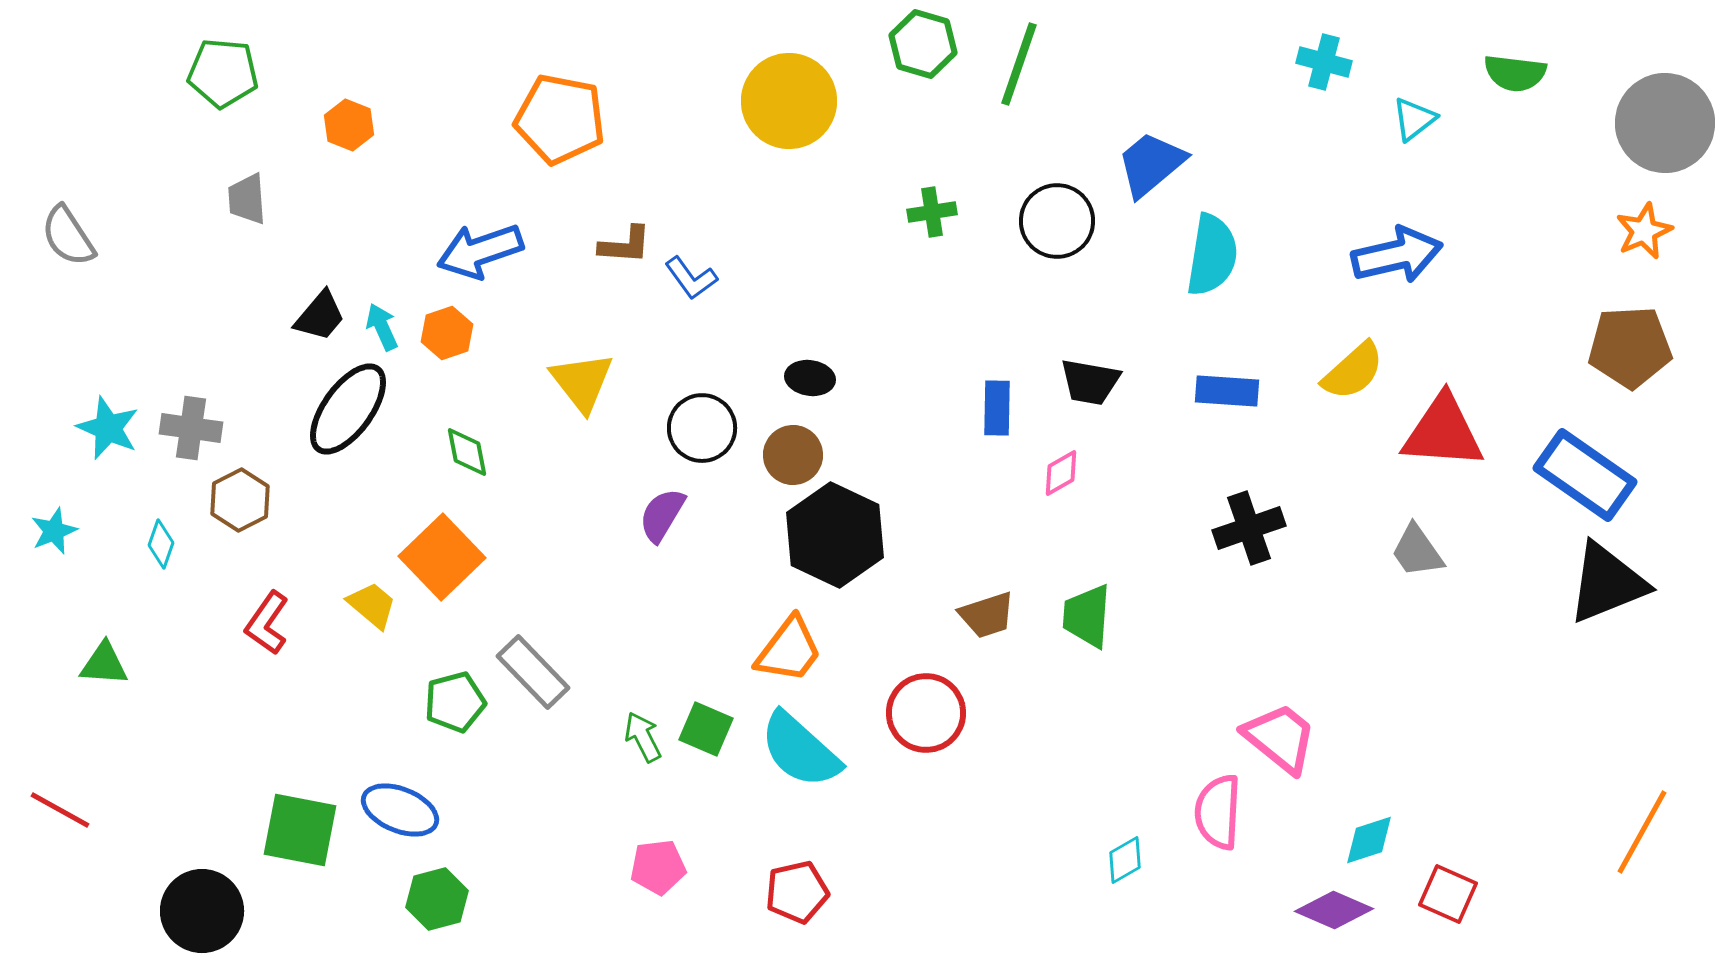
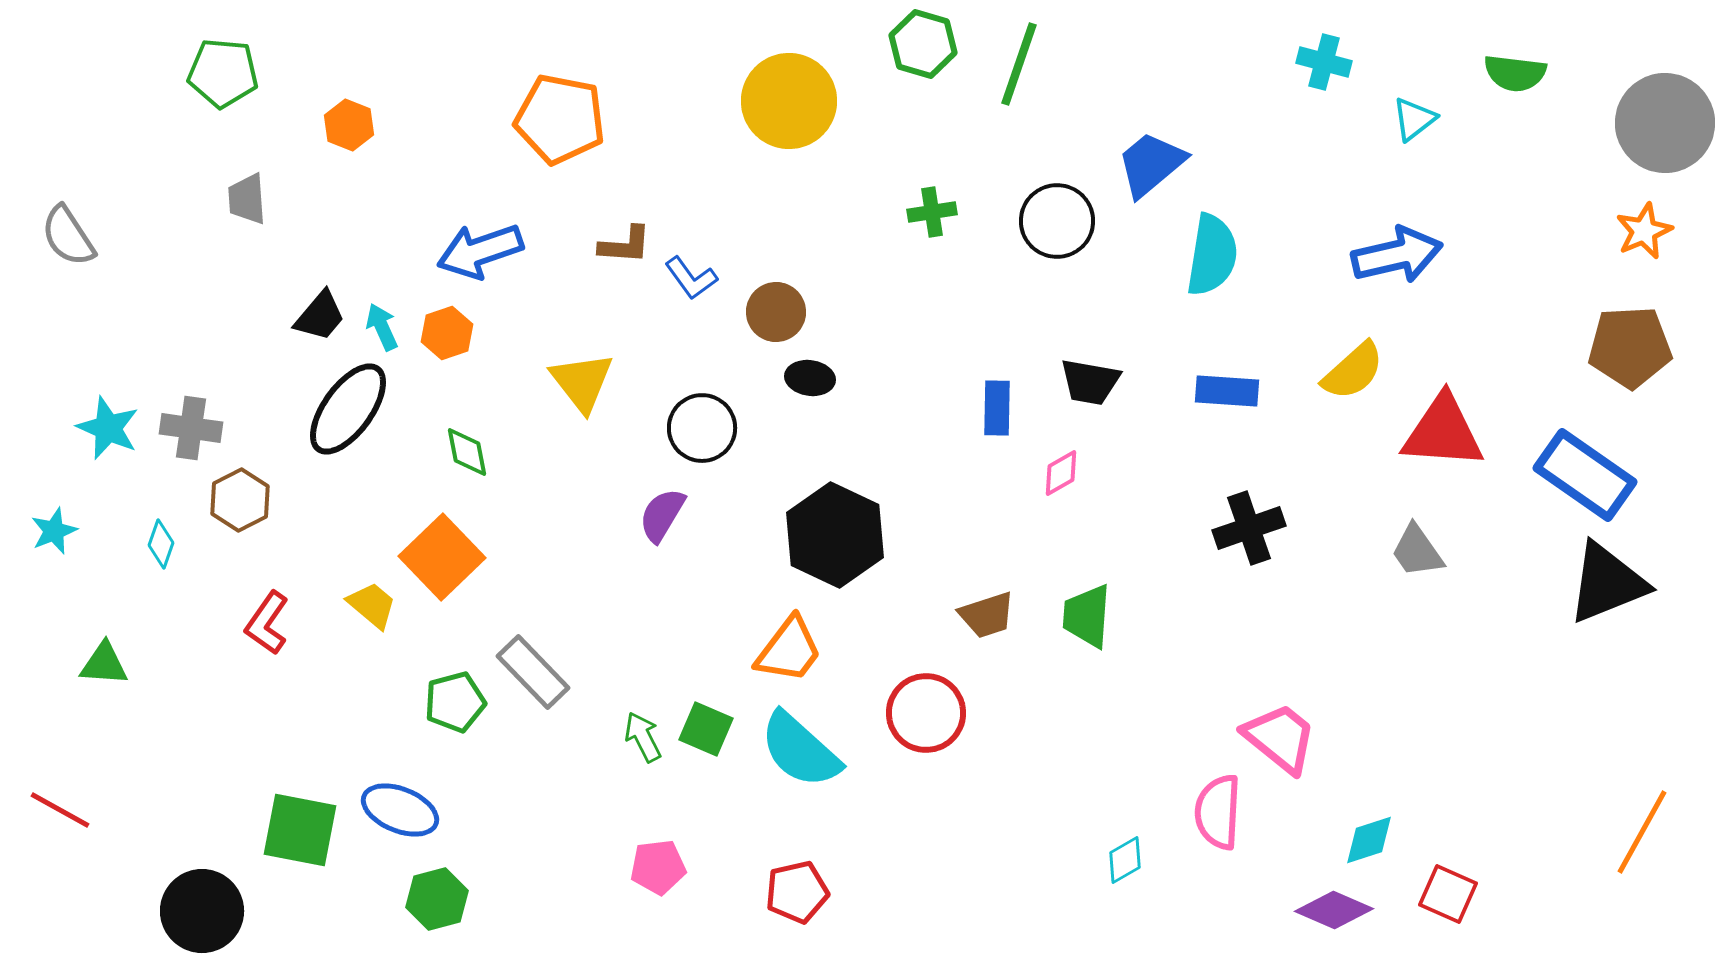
brown circle at (793, 455): moved 17 px left, 143 px up
